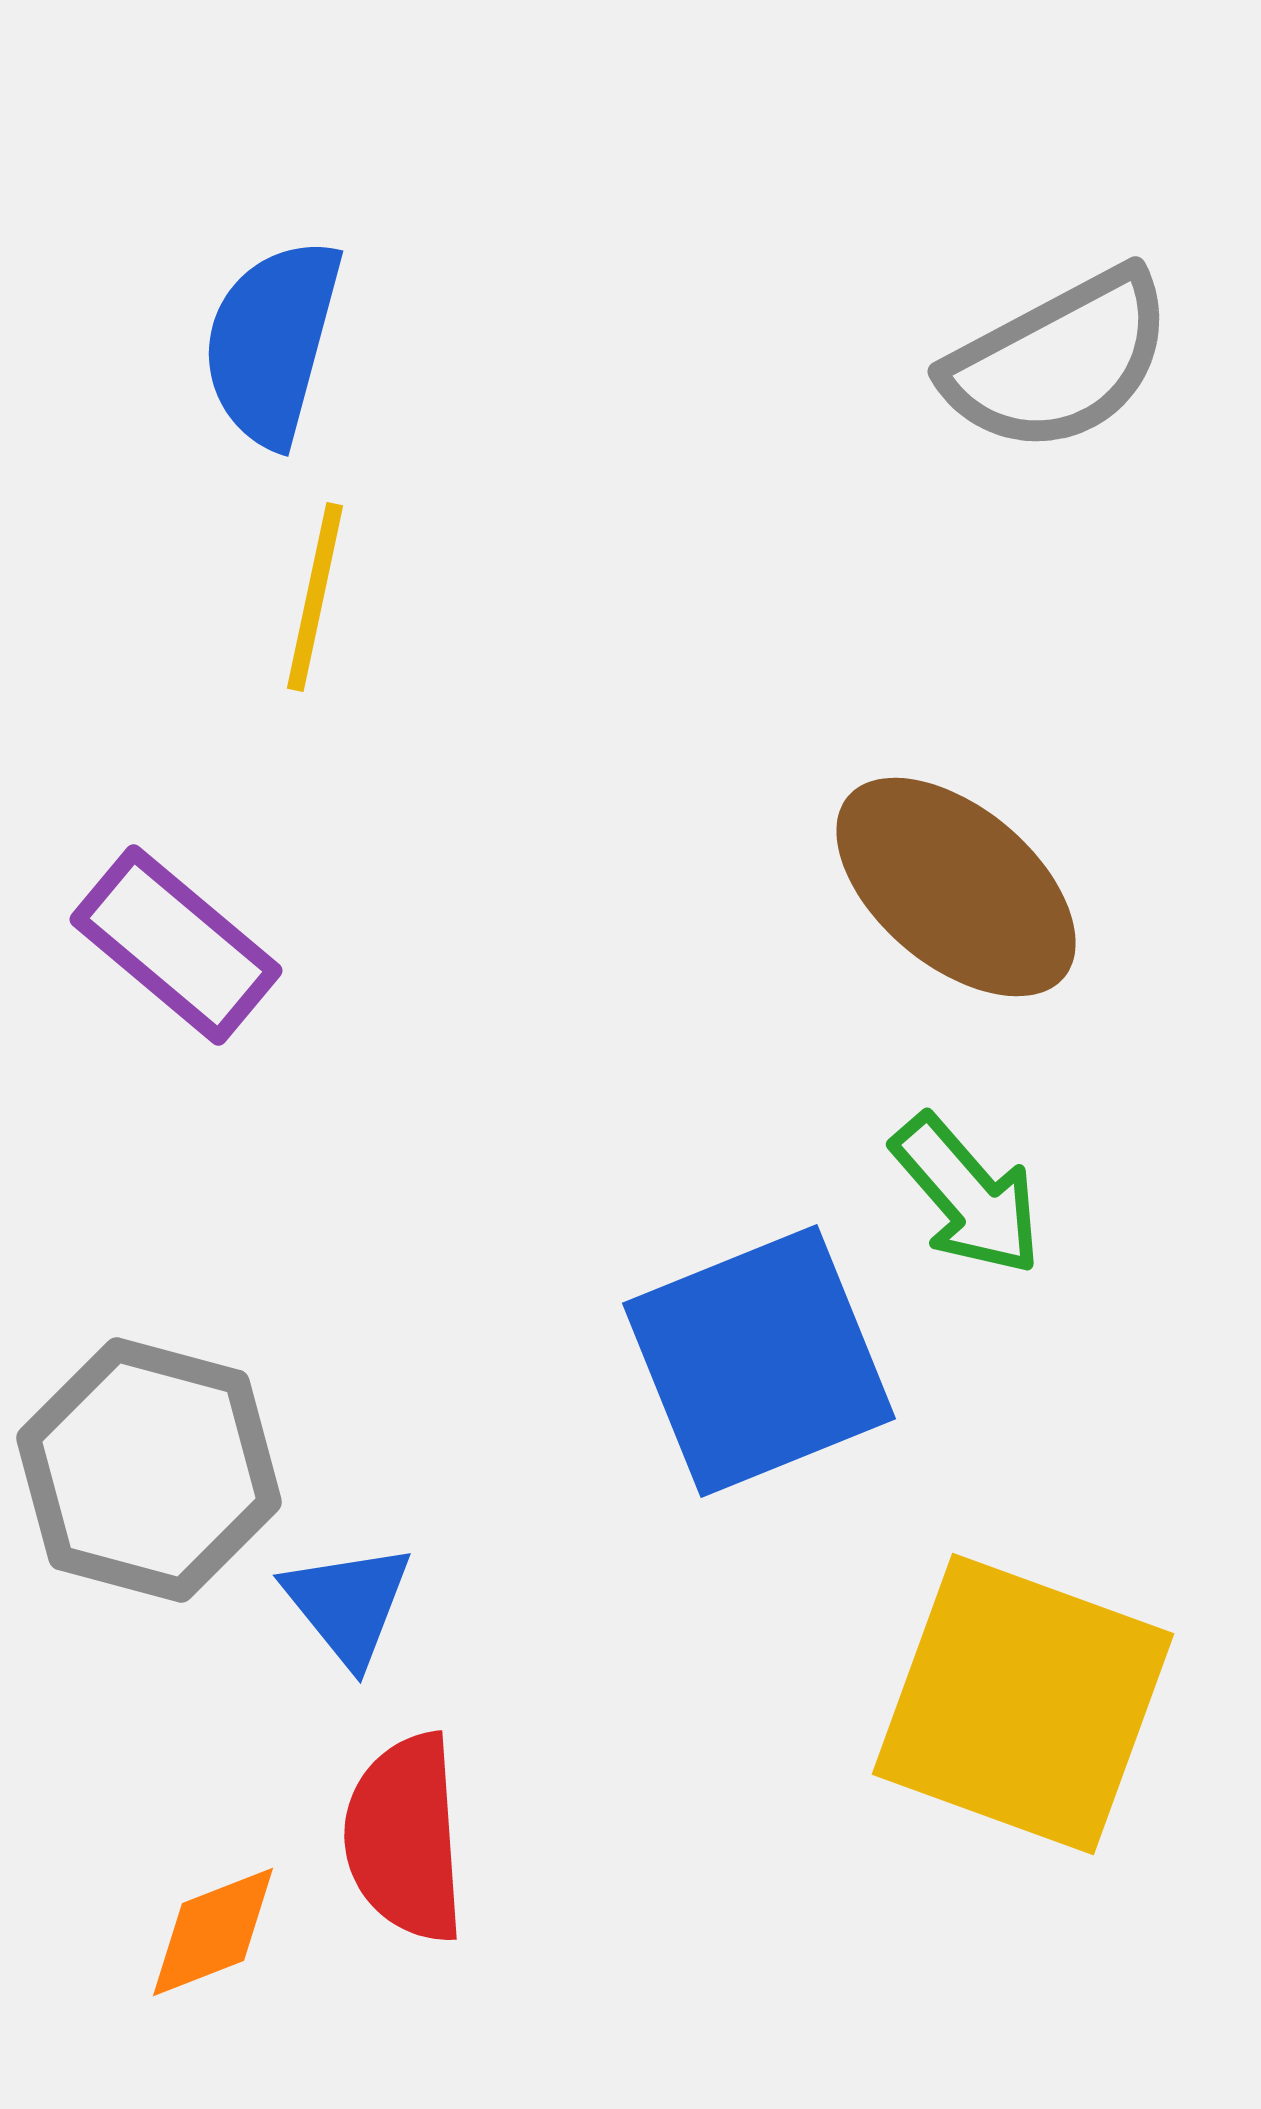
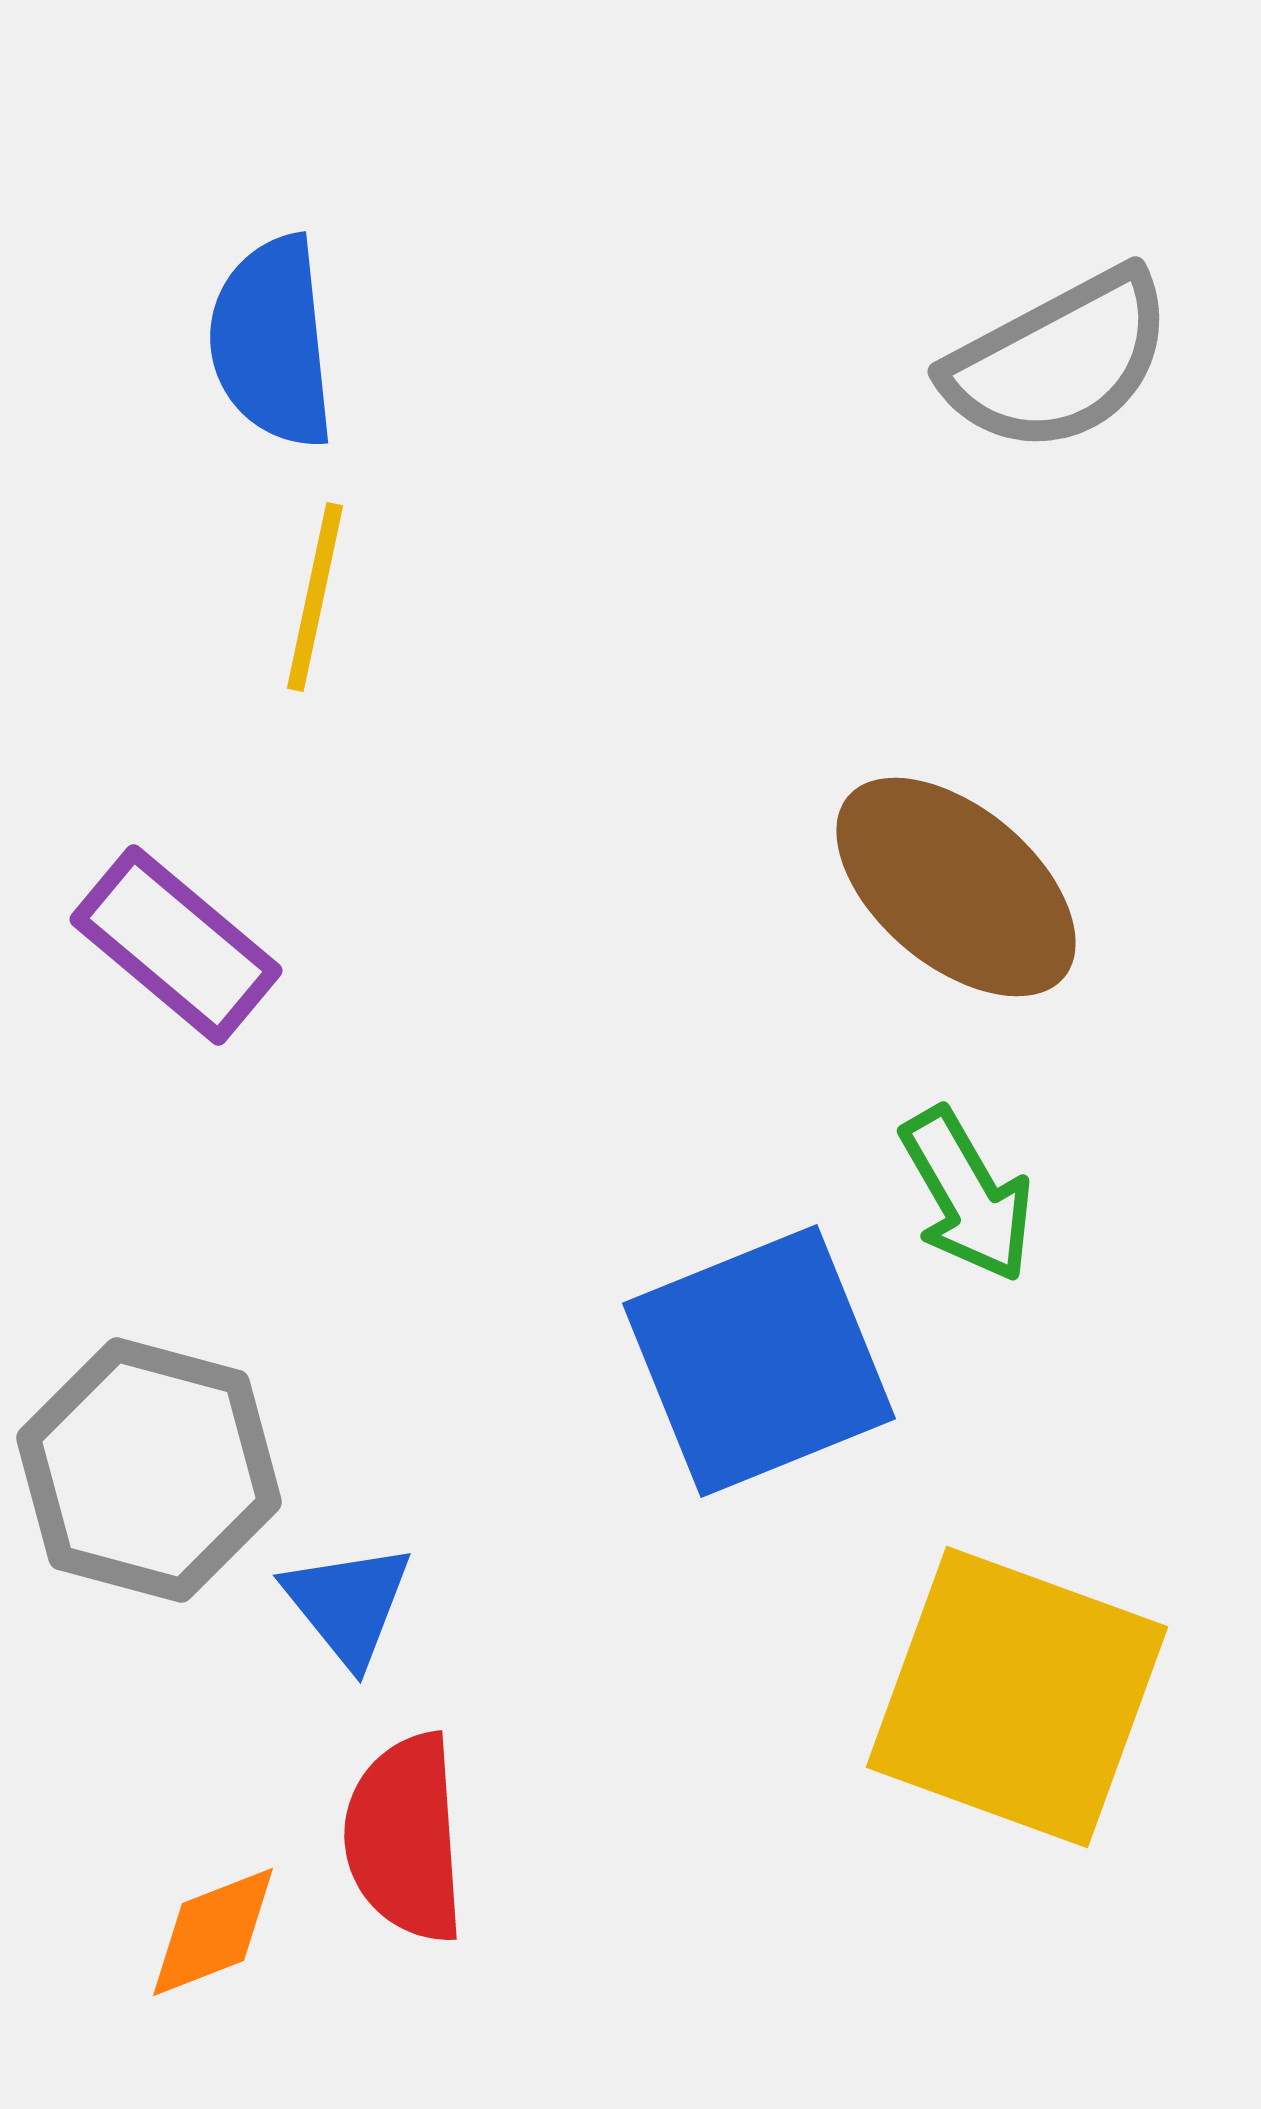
blue semicircle: rotated 21 degrees counterclockwise
green arrow: rotated 11 degrees clockwise
yellow square: moved 6 px left, 7 px up
